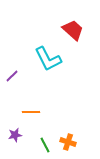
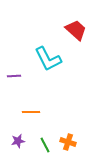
red trapezoid: moved 3 px right
purple line: moved 2 px right; rotated 40 degrees clockwise
purple star: moved 3 px right, 6 px down
